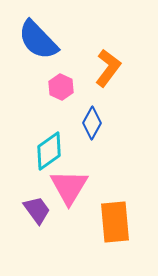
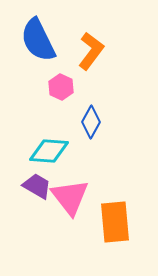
blue semicircle: rotated 18 degrees clockwise
orange L-shape: moved 17 px left, 17 px up
blue diamond: moved 1 px left, 1 px up
cyan diamond: rotated 39 degrees clockwise
pink triangle: moved 1 px right, 10 px down; rotated 9 degrees counterclockwise
purple trapezoid: moved 24 px up; rotated 24 degrees counterclockwise
